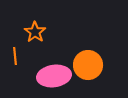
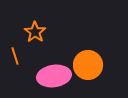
orange line: rotated 12 degrees counterclockwise
